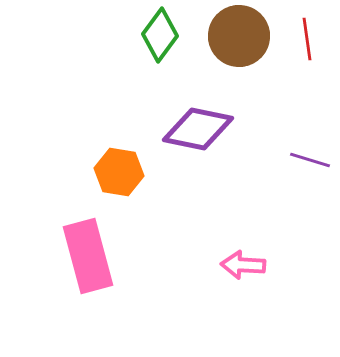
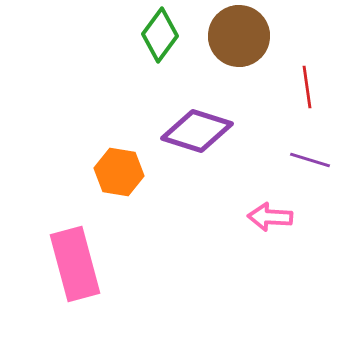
red line: moved 48 px down
purple diamond: moved 1 px left, 2 px down; rotated 6 degrees clockwise
pink rectangle: moved 13 px left, 8 px down
pink arrow: moved 27 px right, 48 px up
